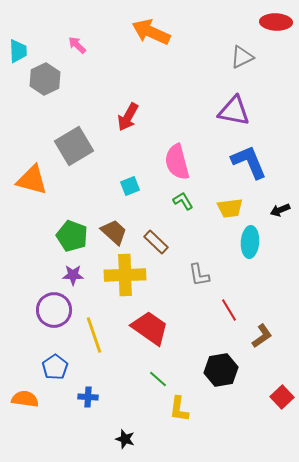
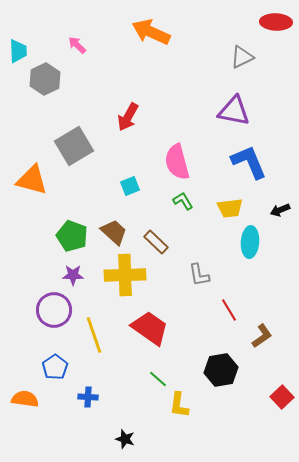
yellow L-shape: moved 4 px up
